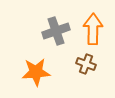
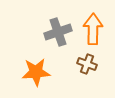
gray cross: moved 2 px right, 1 px down
brown cross: moved 1 px right
